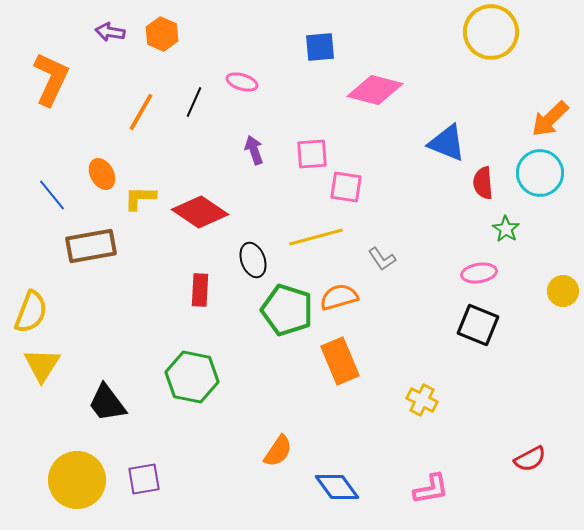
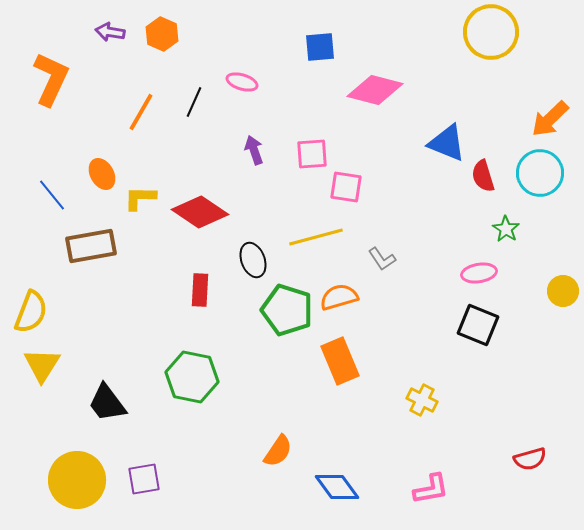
red semicircle at (483, 183): moved 7 px up; rotated 12 degrees counterclockwise
red semicircle at (530, 459): rotated 12 degrees clockwise
